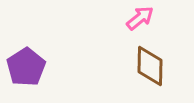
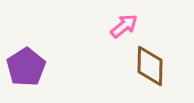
pink arrow: moved 16 px left, 8 px down
